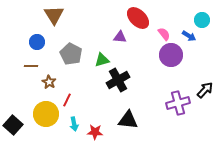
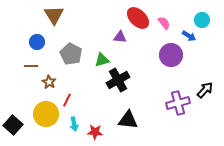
pink semicircle: moved 11 px up
